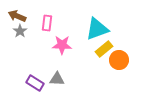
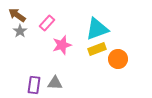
brown arrow: moved 1 px up; rotated 12 degrees clockwise
pink rectangle: rotated 35 degrees clockwise
pink star: rotated 18 degrees counterclockwise
yellow rectangle: moved 7 px left; rotated 18 degrees clockwise
orange circle: moved 1 px left, 1 px up
gray triangle: moved 2 px left, 4 px down
purple rectangle: moved 1 px left, 2 px down; rotated 66 degrees clockwise
